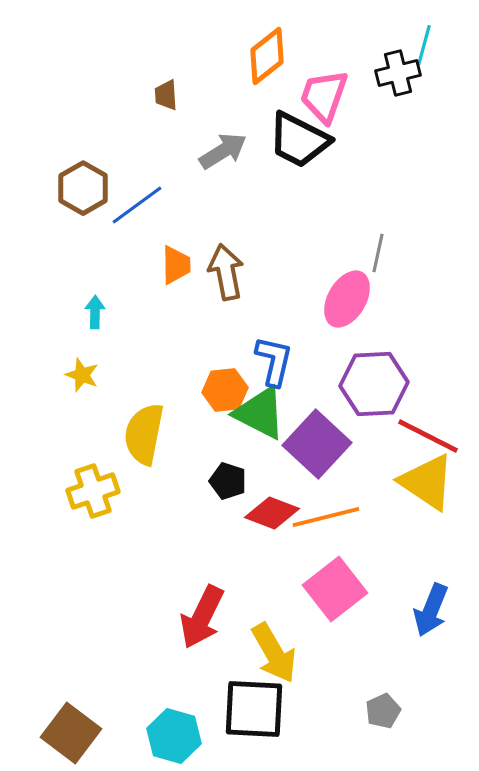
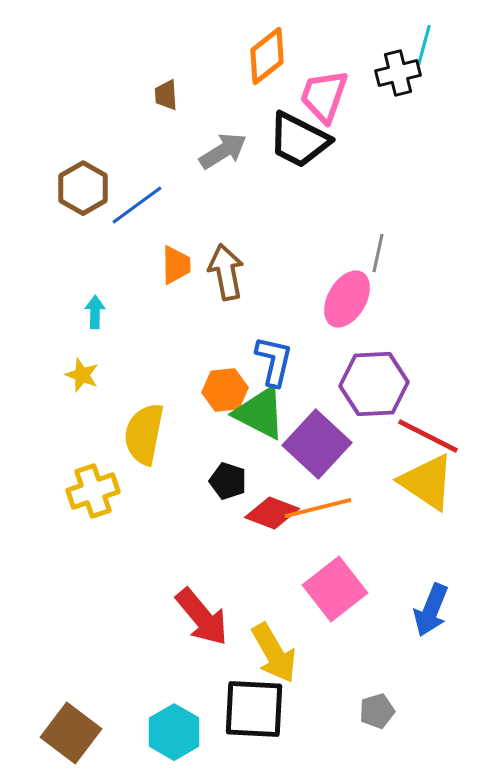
orange line: moved 8 px left, 9 px up
red arrow: rotated 66 degrees counterclockwise
gray pentagon: moved 6 px left; rotated 8 degrees clockwise
cyan hexagon: moved 4 px up; rotated 14 degrees clockwise
